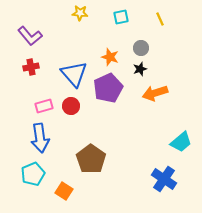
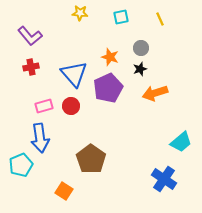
cyan pentagon: moved 12 px left, 9 px up
